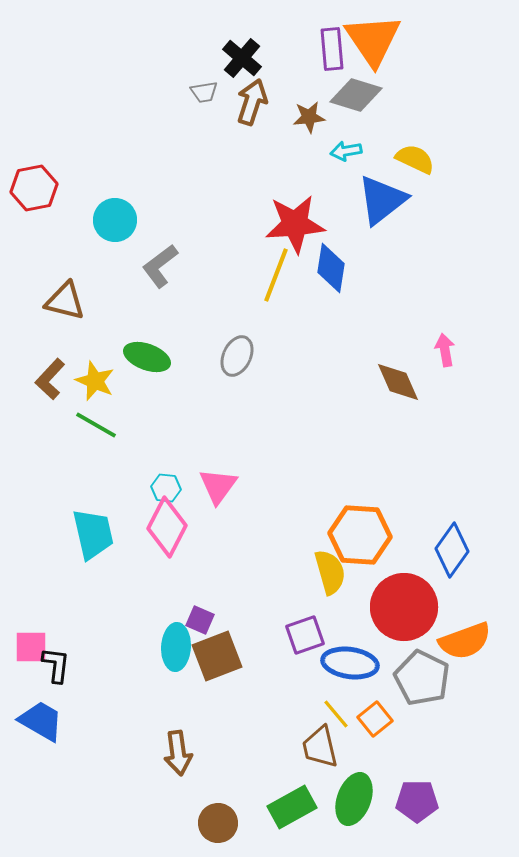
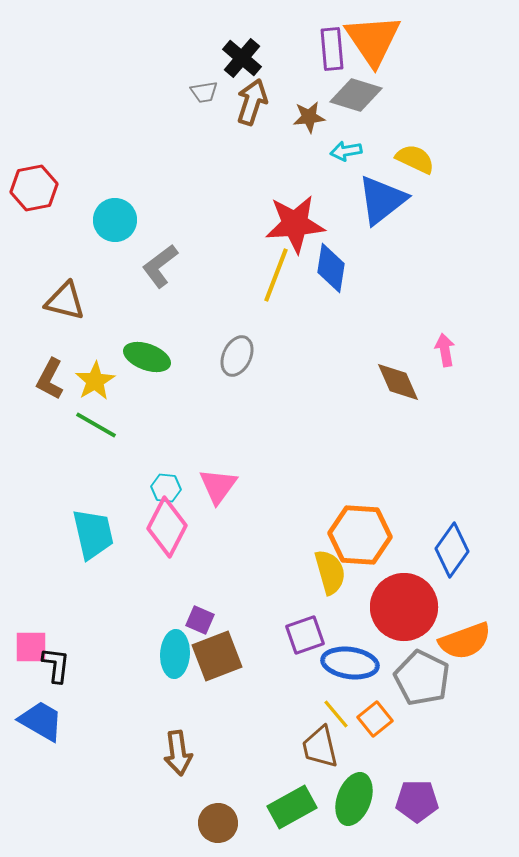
brown L-shape at (50, 379): rotated 15 degrees counterclockwise
yellow star at (95, 381): rotated 18 degrees clockwise
cyan ellipse at (176, 647): moved 1 px left, 7 px down
